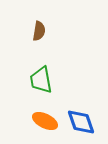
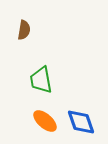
brown semicircle: moved 15 px left, 1 px up
orange ellipse: rotated 15 degrees clockwise
